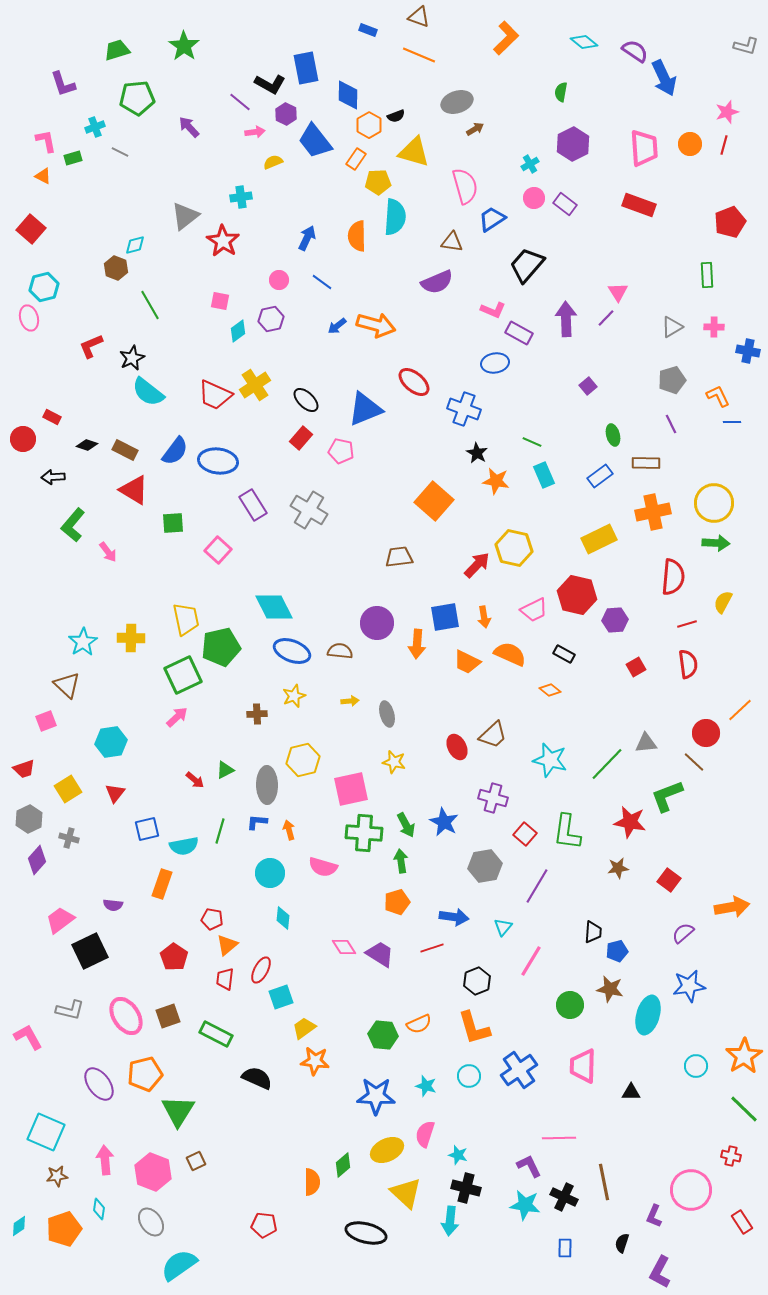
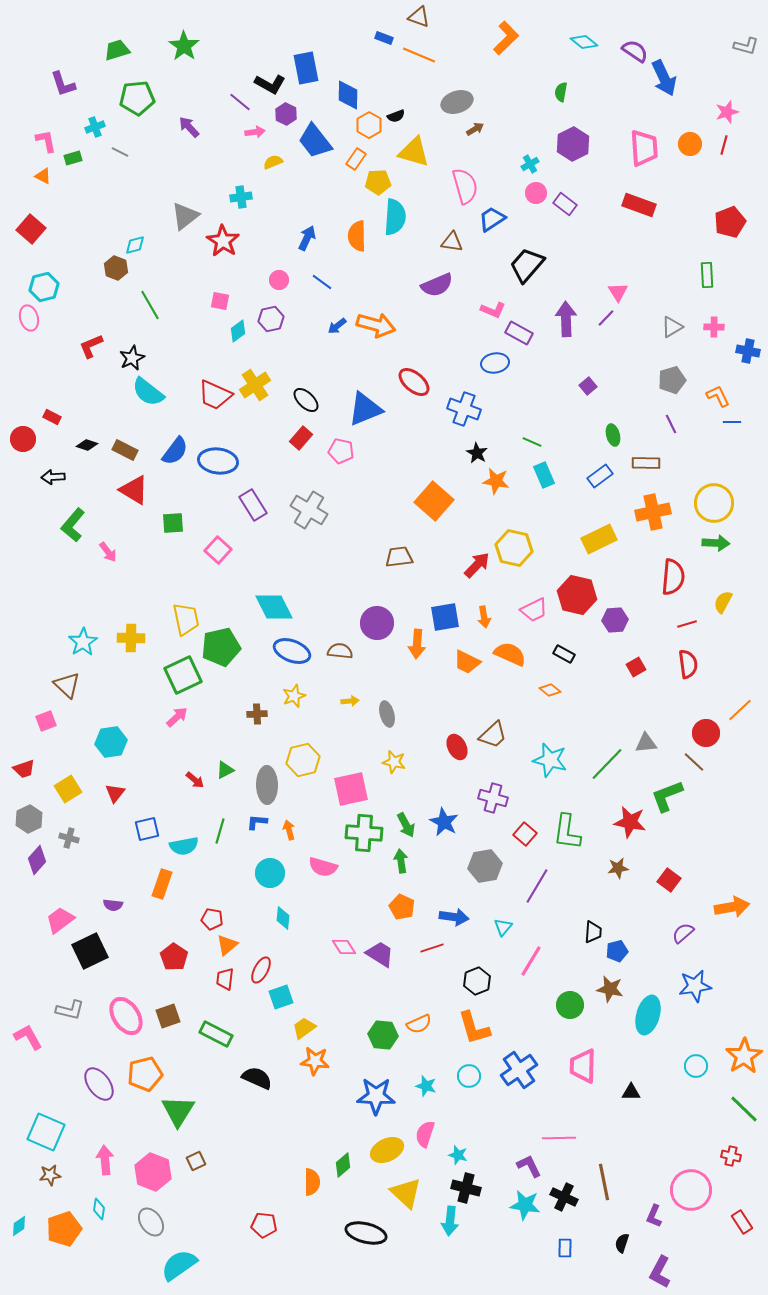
blue rectangle at (368, 30): moved 16 px right, 8 px down
pink circle at (534, 198): moved 2 px right, 5 px up
purple semicircle at (437, 282): moved 3 px down
orange pentagon at (397, 902): moved 5 px right, 5 px down; rotated 30 degrees counterclockwise
blue star at (689, 986): moved 6 px right
brown star at (57, 1176): moved 7 px left, 1 px up
